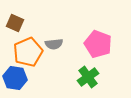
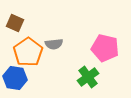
pink pentagon: moved 7 px right, 4 px down; rotated 8 degrees counterclockwise
orange pentagon: rotated 12 degrees counterclockwise
